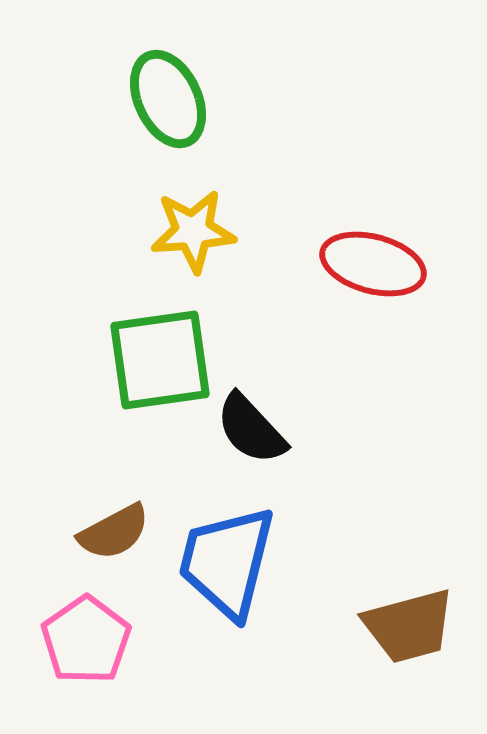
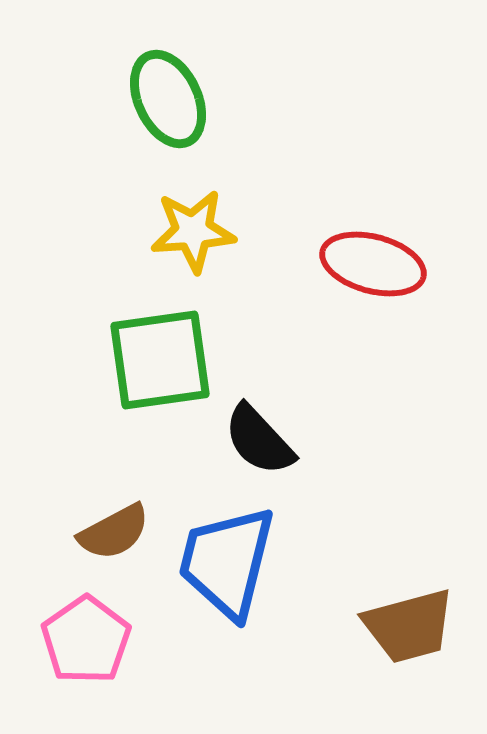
black semicircle: moved 8 px right, 11 px down
